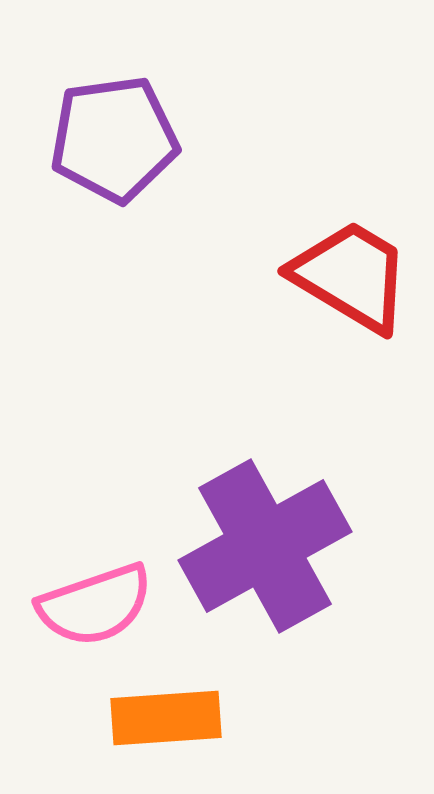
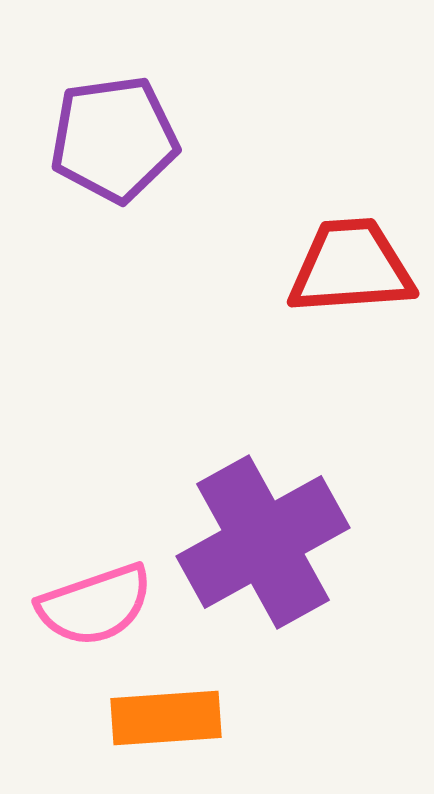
red trapezoid: moved 9 px up; rotated 35 degrees counterclockwise
purple cross: moved 2 px left, 4 px up
